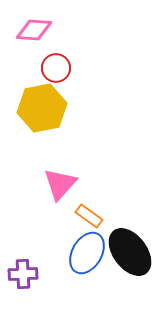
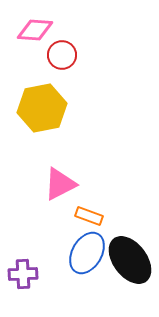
pink diamond: moved 1 px right
red circle: moved 6 px right, 13 px up
pink triangle: rotated 21 degrees clockwise
orange rectangle: rotated 16 degrees counterclockwise
black ellipse: moved 8 px down
